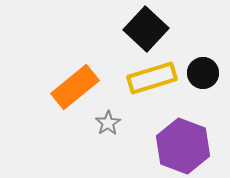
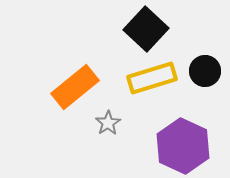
black circle: moved 2 px right, 2 px up
purple hexagon: rotated 4 degrees clockwise
